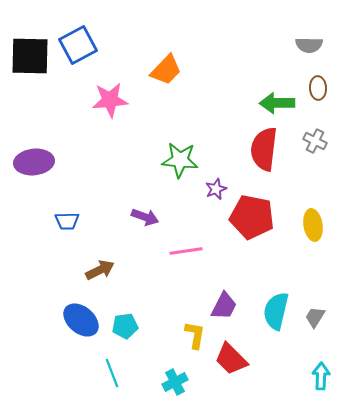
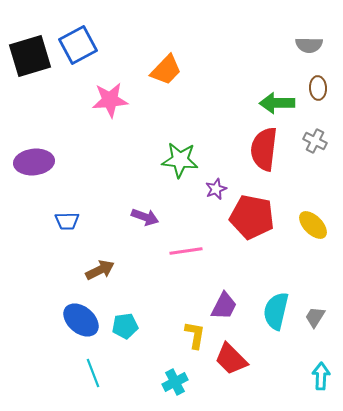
black square: rotated 18 degrees counterclockwise
yellow ellipse: rotated 36 degrees counterclockwise
cyan line: moved 19 px left
